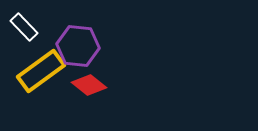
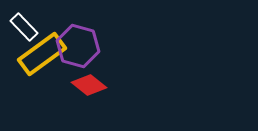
purple hexagon: rotated 9 degrees clockwise
yellow rectangle: moved 1 px right, 17 px up
